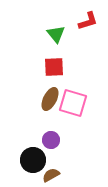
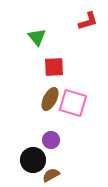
green triangle: moved 19 px left, 3 px down
